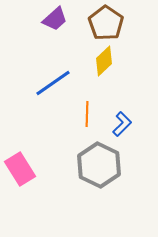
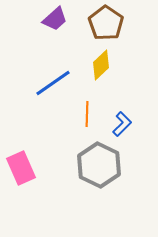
yellow diamond: moved 3 px left, 4 px down
pink rectangle: moved 1 px right, 1 px up; rotated 8 degrees clockwise
